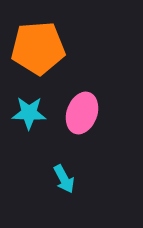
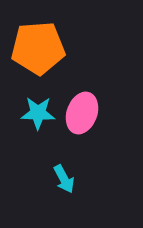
cyan star: moved 9 px right
